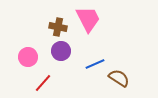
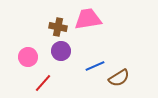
pink trapezoid: rotated 72 degrees counterclockwise
blue line: moved 2 px down
brown semicircle: rotated 115 degrees clockwise
